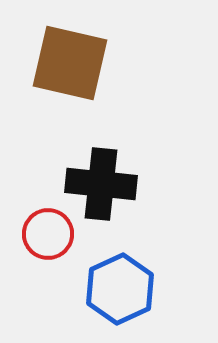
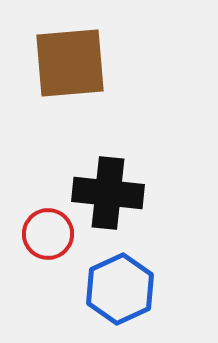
brown square: rotated 18 degrees counterclockwise
black cross: moved 7 px right, 9 px down
